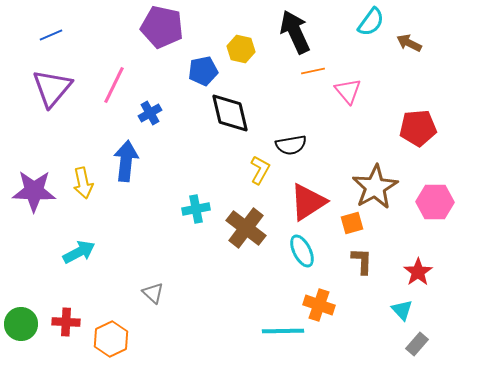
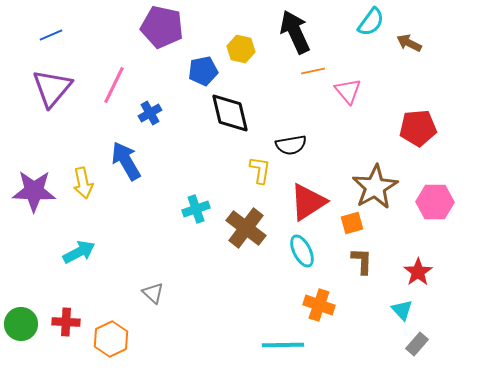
blue arrow: rotated 36 degrees counterclockwise
yellow L-shape: rotated 20 degrees counterclockwise
cyan cross: rotated 8 degrees counterclockwise
cyan line: moved 14 px down
